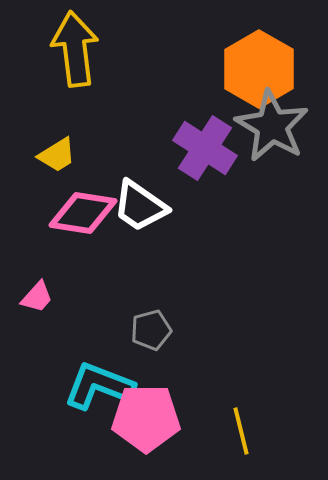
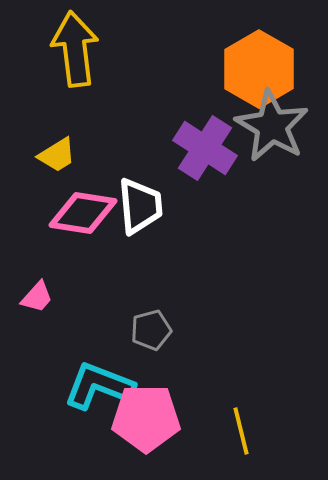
white trapezoid: rotated 130 degrees counterclockwise
